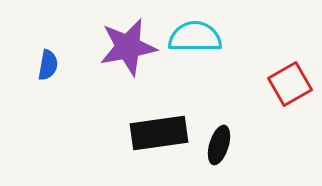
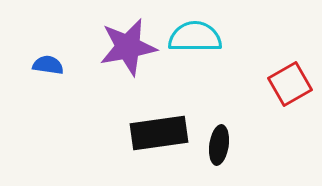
blue semicircle: rotated 92 degrees counterclockwise
black ellipse: rotated 9 degrees counterclockwise
